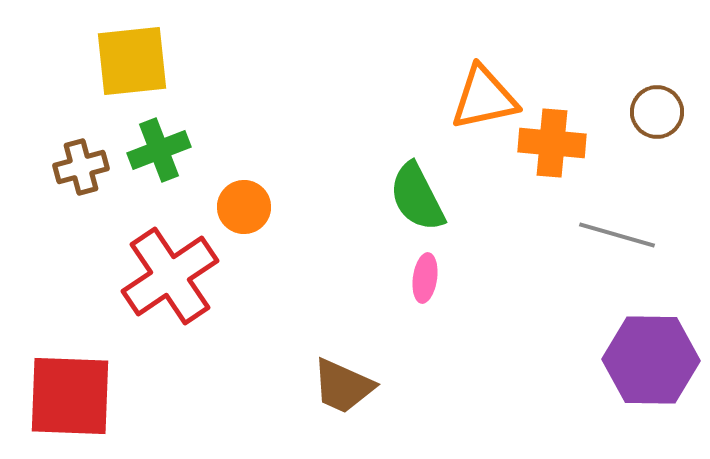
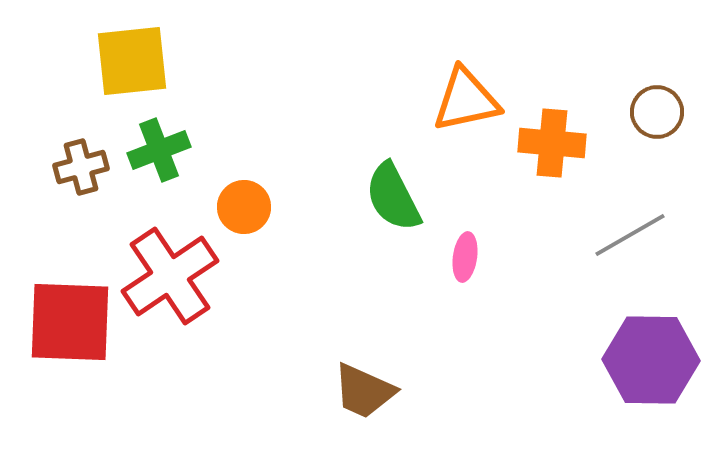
orange triangle: moved 18 px left, 2 px down
green semicircle: moved 24 px left
gray line: moved 13 px right; rotated 46 degrees counterclockwise
pink ellipse: moved 40 px right, 21 px up
brown trapezoid: moved 21 px right, 5 px down
red square: moved 74 px up
